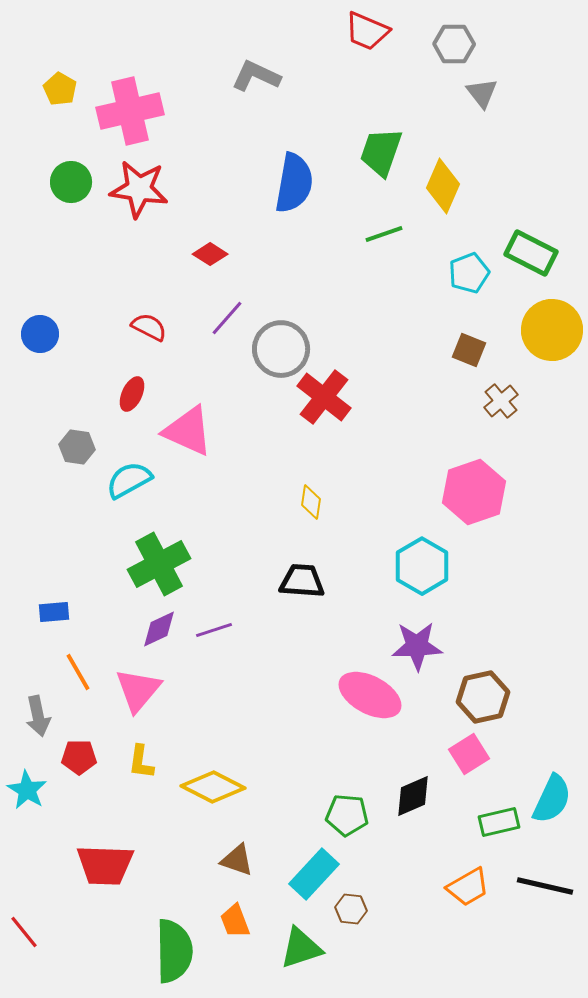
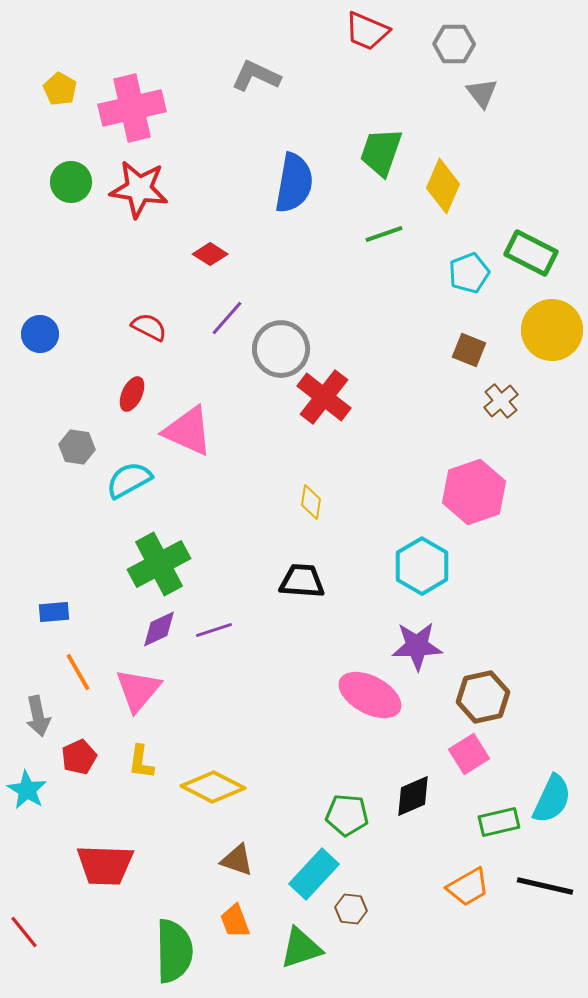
pink cross at (130, 111): moved 2 px right, 3 px up
red pentagon at (79, 757): rotated 24 degrees counterclockwise
